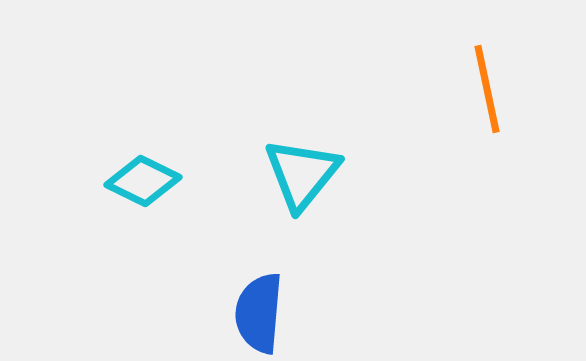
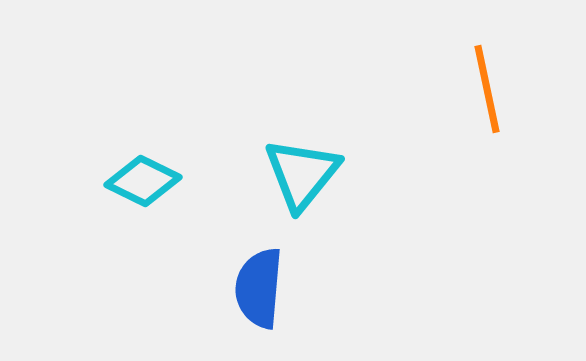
blue semicircle: moved 25 px up
